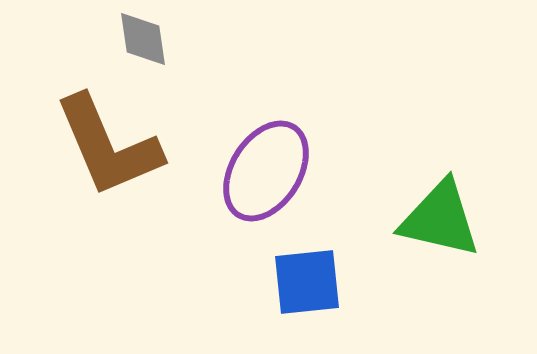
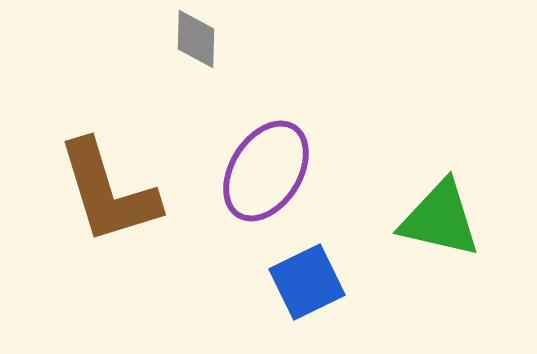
gray diamond: moved 53 px right; rotated 10 degrees clockwise
brown L-shape: moved 46 px down; rotated 6 degrees clockwise
blue square: rotated 20 degrees counterclockwise
